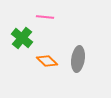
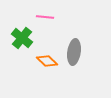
gray ellipse: moved 4 px left, 7 px up
